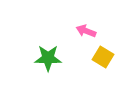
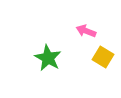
green star: rotated 28 degrees clockwise
